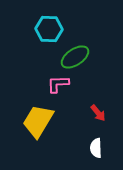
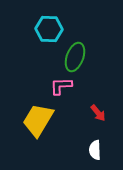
green ellipse: rotated 36 degrees counterclockwise
pink L-shape: moved 3 px right, 2 px down
yellow trapezoid: moved 1 px up
white semicircle: moved 1 px left, 2 px down
